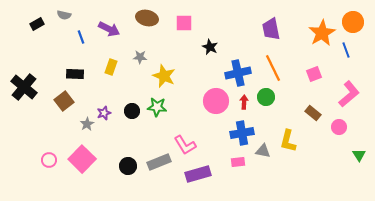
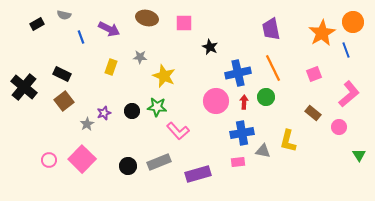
black rectangle at (75, 74): moved 13 px left; rotated 24 degrees clockwise
pink L-shape at (185, 145): moved 7 px left, 14 px up; rotated 10 degrees counterclockwise
